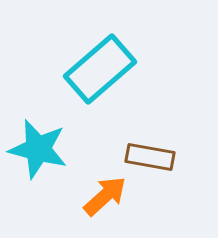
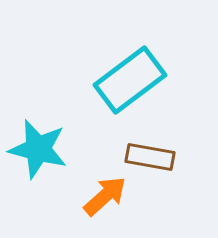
cyan rectangle: moved 30 px right, 11 px down; rotated 4 degrees clockwise
